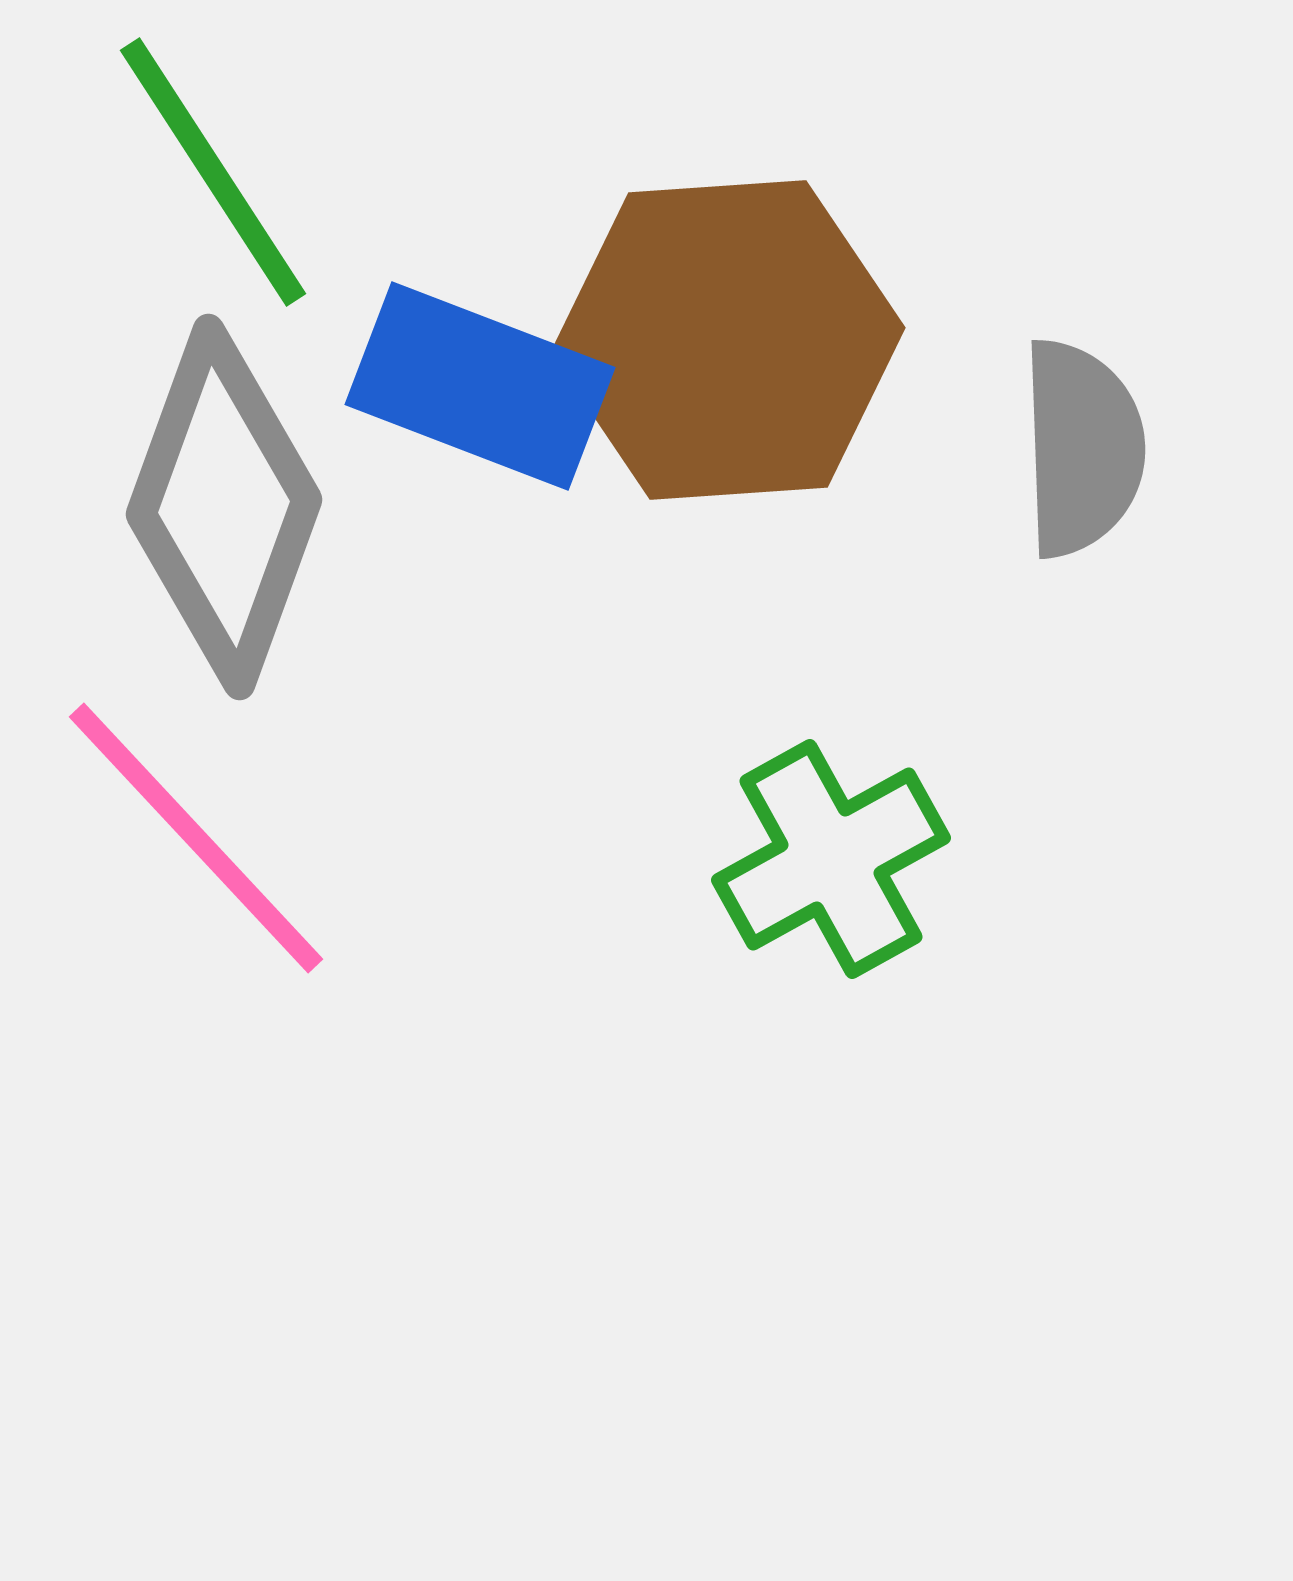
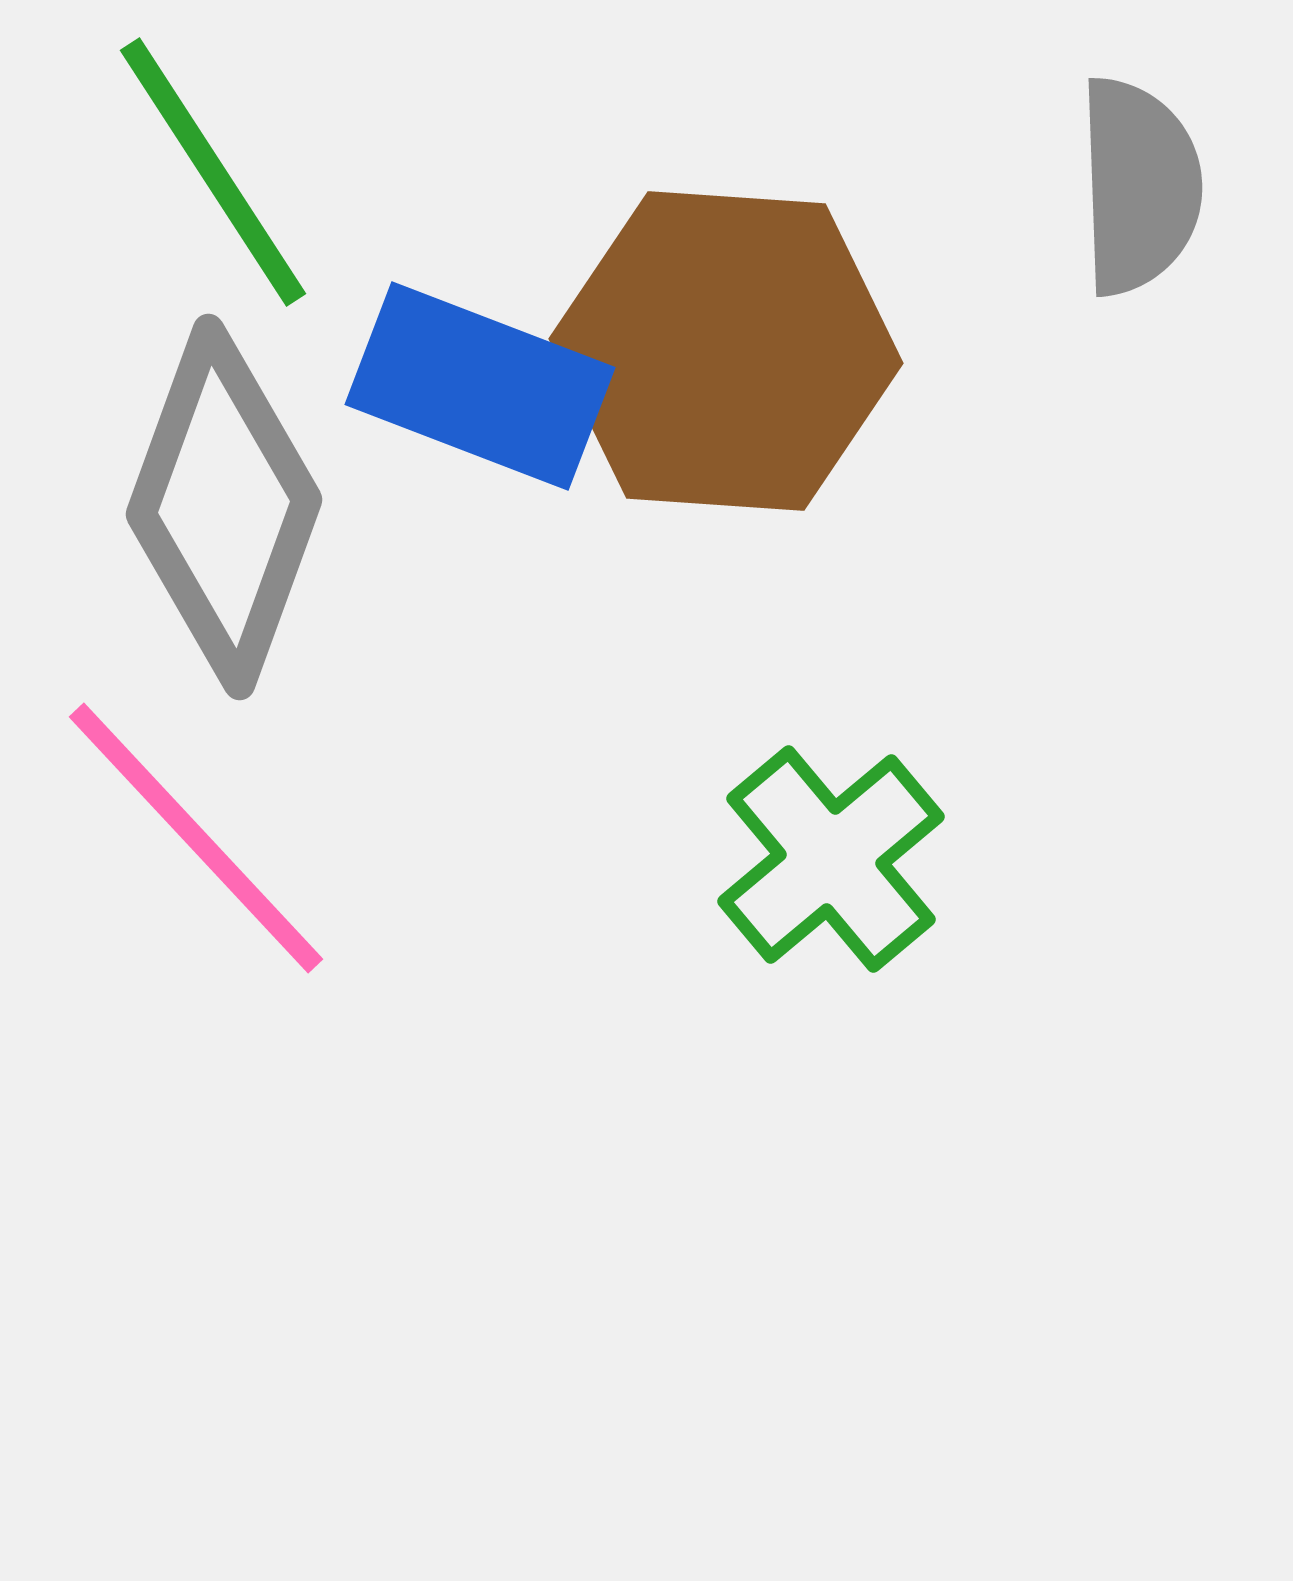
brown hexagon: moved 2 px left, 11 px down; rotated 8 degrees clockwise
gray semicircle: moved 57 px right, 262 px up
green cross: rotated 11 degrees counterclockwise
